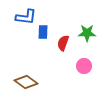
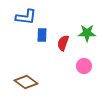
blue rectangle: moved 1 px left, 3 px down
